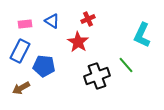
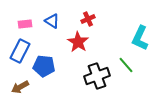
cyan L-shape: moved 2 px left, 3 px down
brown arrow: moved 1 px left, 1 px up
